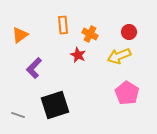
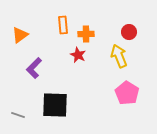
orange cross: moved 4 px left; rotated 28 degrees counterclockwise
yellow arrow: rotated 90 degrees clockwise
black square: rotated 20 degrees clockwise
